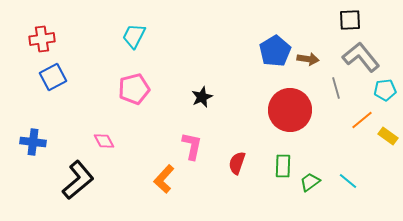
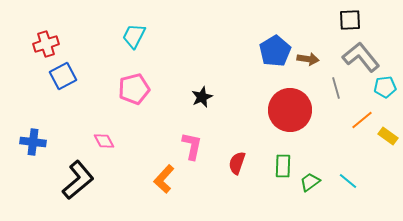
red cross: moved 4 px right, 5 px down; rotated 10 degrees counterclockwise
blue square: moved 10 px right, 1 px up
cyan pentagon: moved 3 px up
